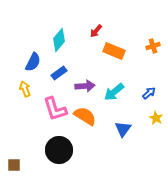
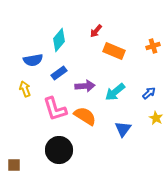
blue semicircle: moved 2 px up; rotated 54 degrees clockwise
cyan arrow: moved 1 px right
